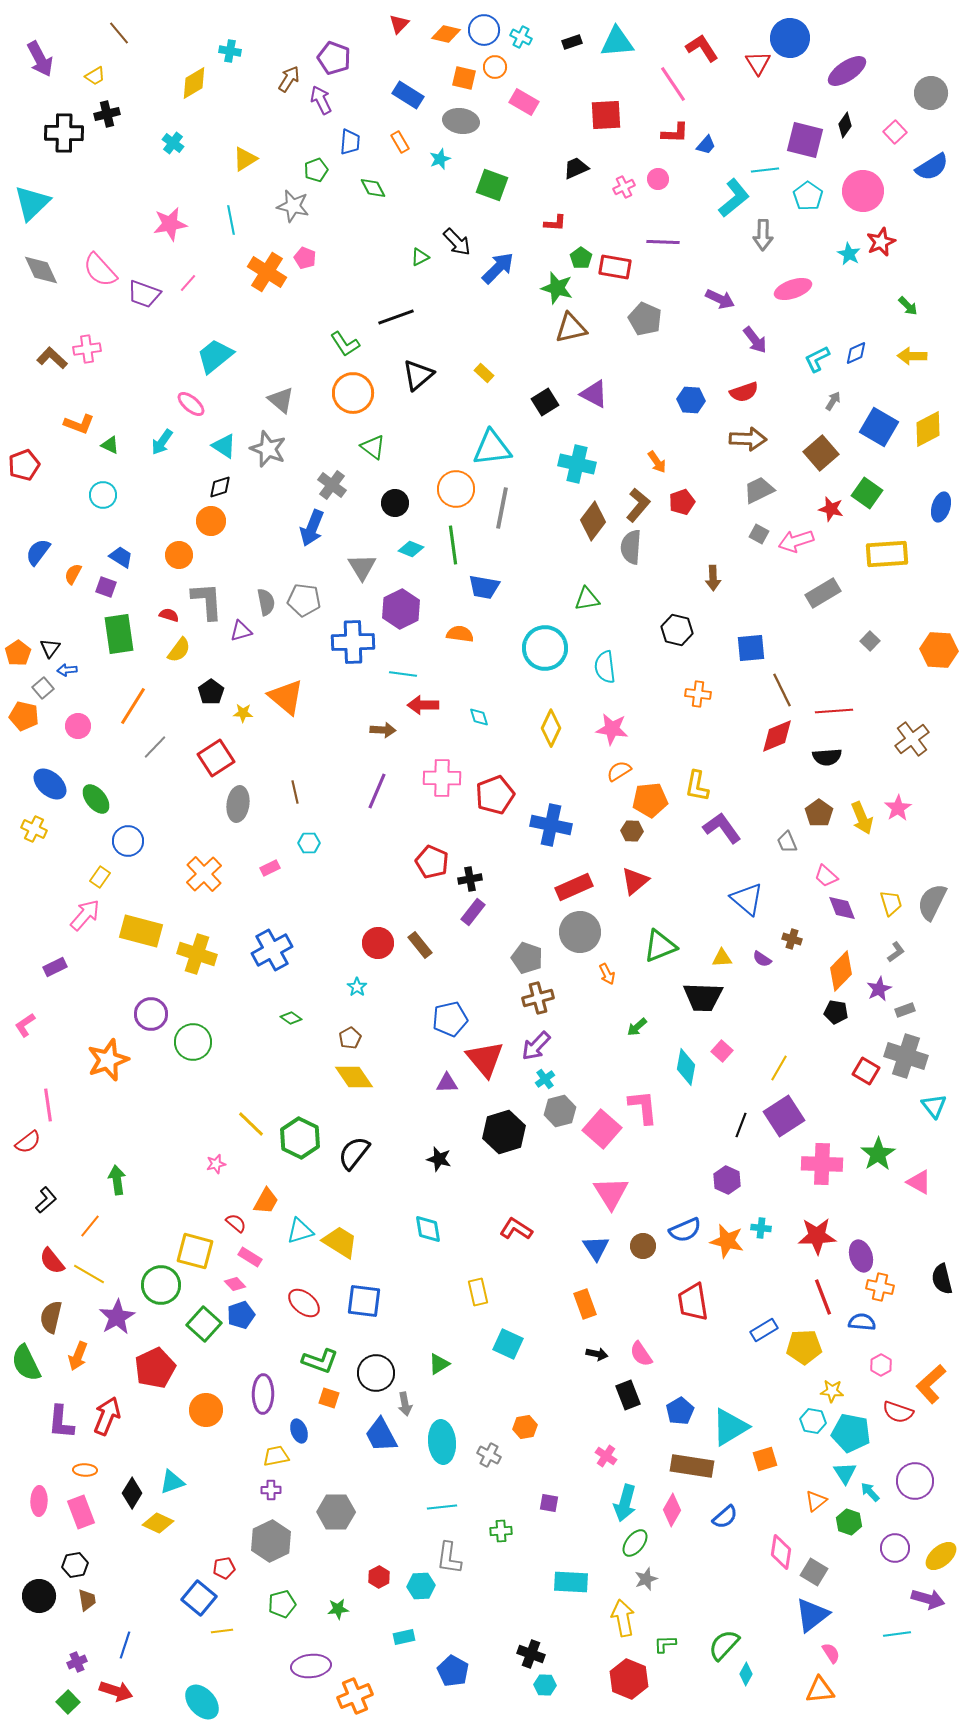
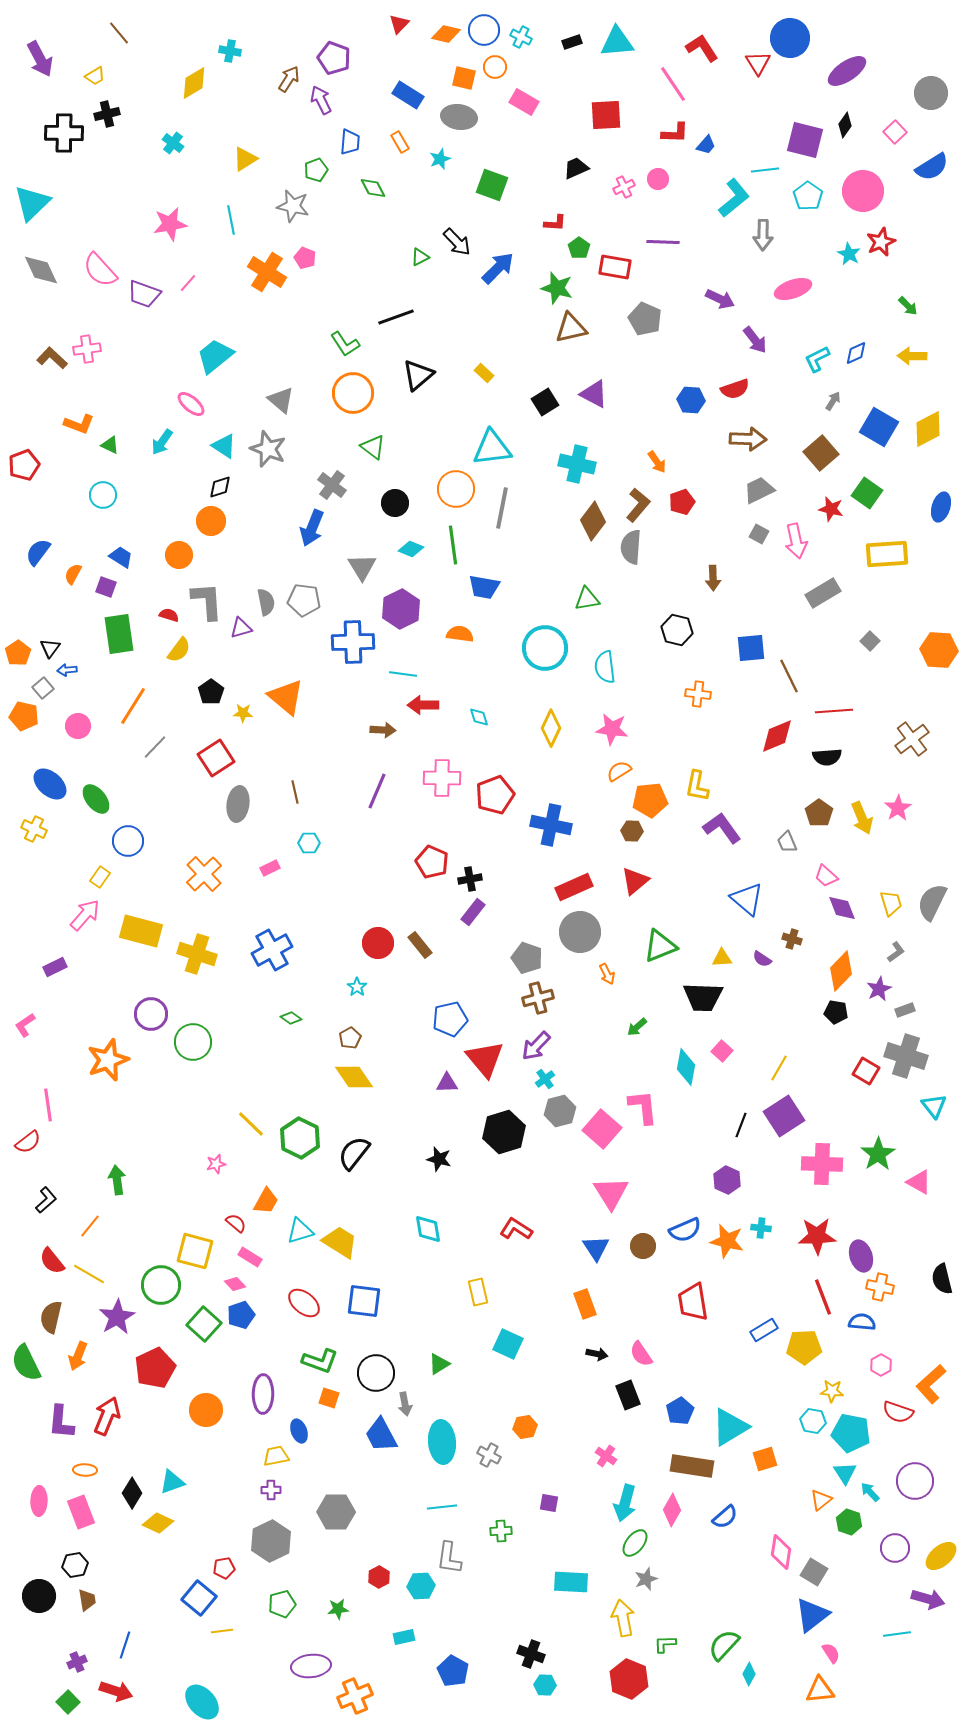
gray ellipse at (461, 121): moved 2 px left, 4 px up
green pentagon at (581, 258): moved 2 px left, 10 px up
red semicircle at (744, 392): moved 9 px left, 3 px up
pink arrow at (796, 541): rotated 84 degrees counterclockwise
purple triangle at (241, 631): moved 3 px up
brown line at (782, 690): moved 7 px right, 14 px up
orange triangle at (816, 1501): moved 5 px right, 1 px up
cyan diamond at (746, 1674): moved 3 px right
